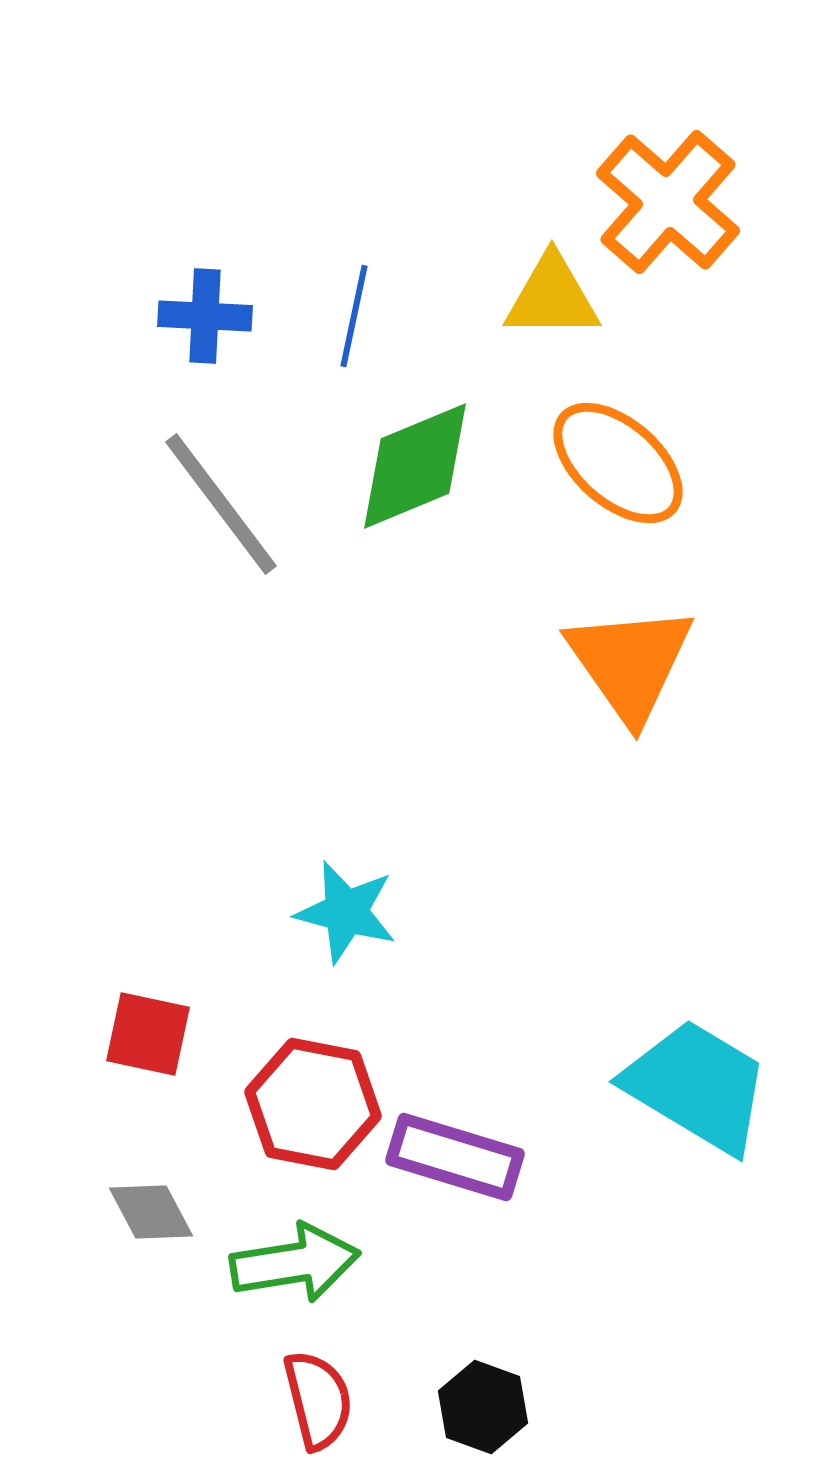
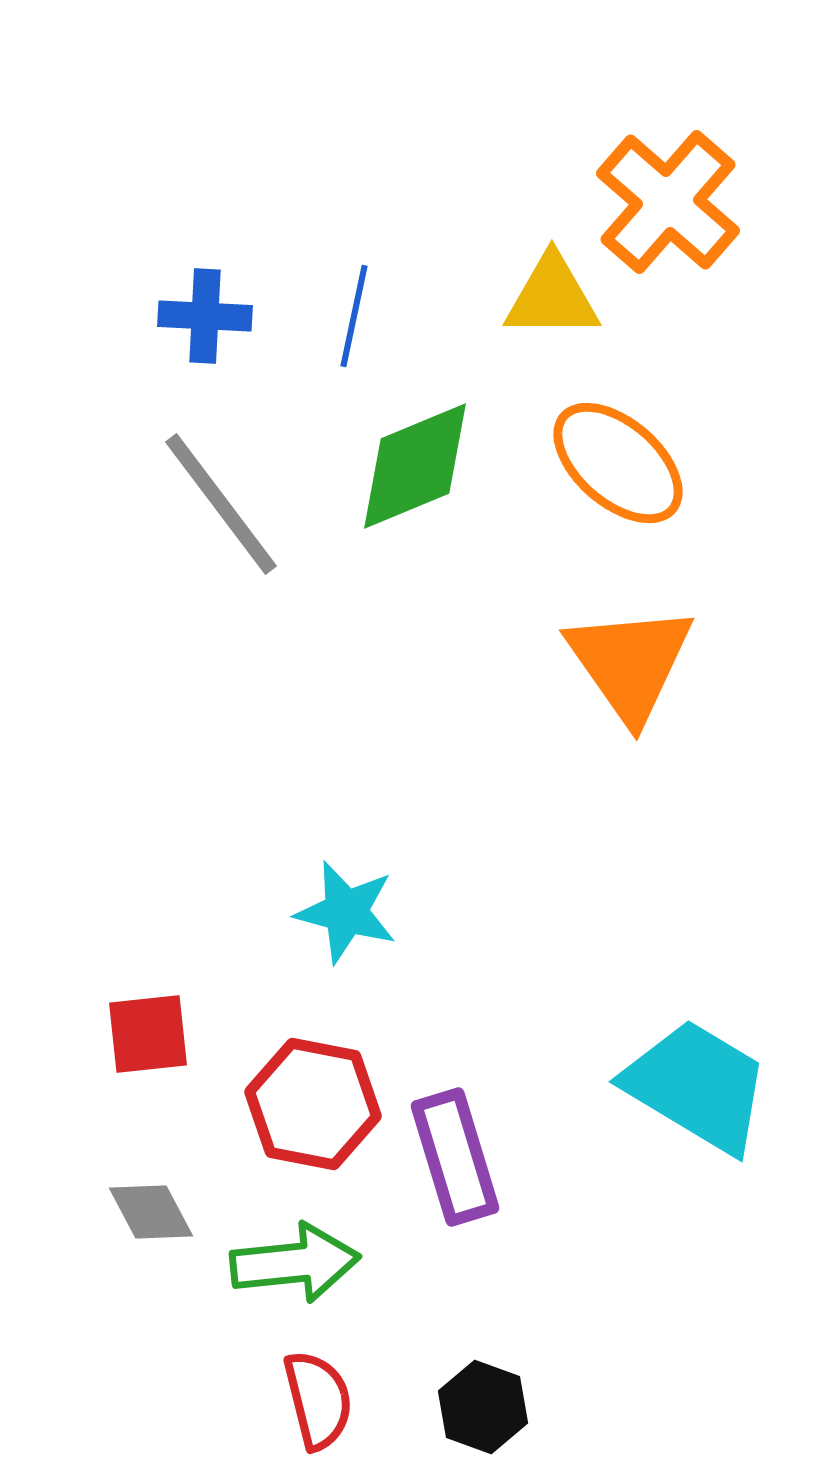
red square: rotated 18 degrees counterclockwise
purple rectangle: rotated 56 degrees clockwise
green arrow: rotated 3 degrees clockwise
